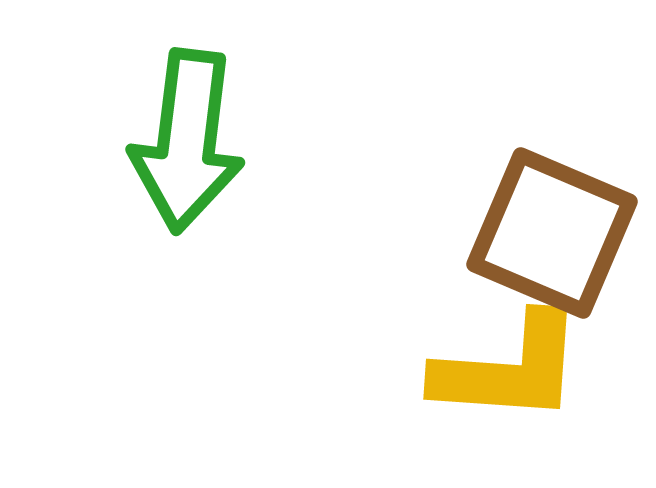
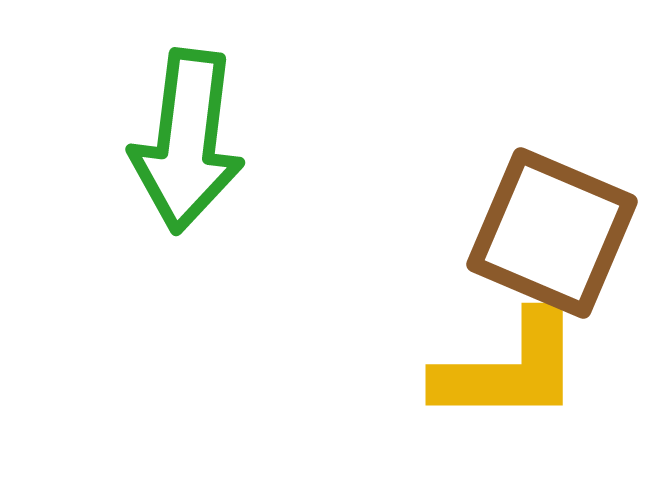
yellow L-shape: rotated 4 degrees counterclockwise
